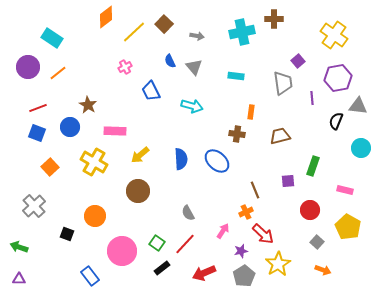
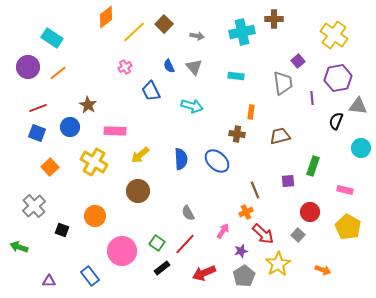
blue semicircle at (170, 61): moved 1 px left, 5 px down
red circle at (310, 210): moved 2 px down
black square at (67, 234): moved 5 px left, 4 px up
gray square at (317, 242): moved 19 px left, 7 px up
purple triangle at (19, 279): moved 30 px right, 2 px down
